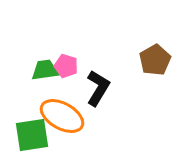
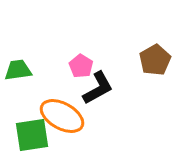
pink pentagon: moved 15 px right; rotated 15 degrees clockwise
green trapezoid: moved 27 px left
black L-shape: rotated 30 degrees clockwise
